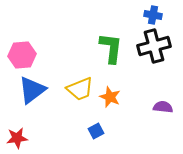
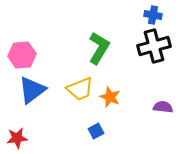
green L-shape: moved 12 px left; rotated 24 degrees clockwise
